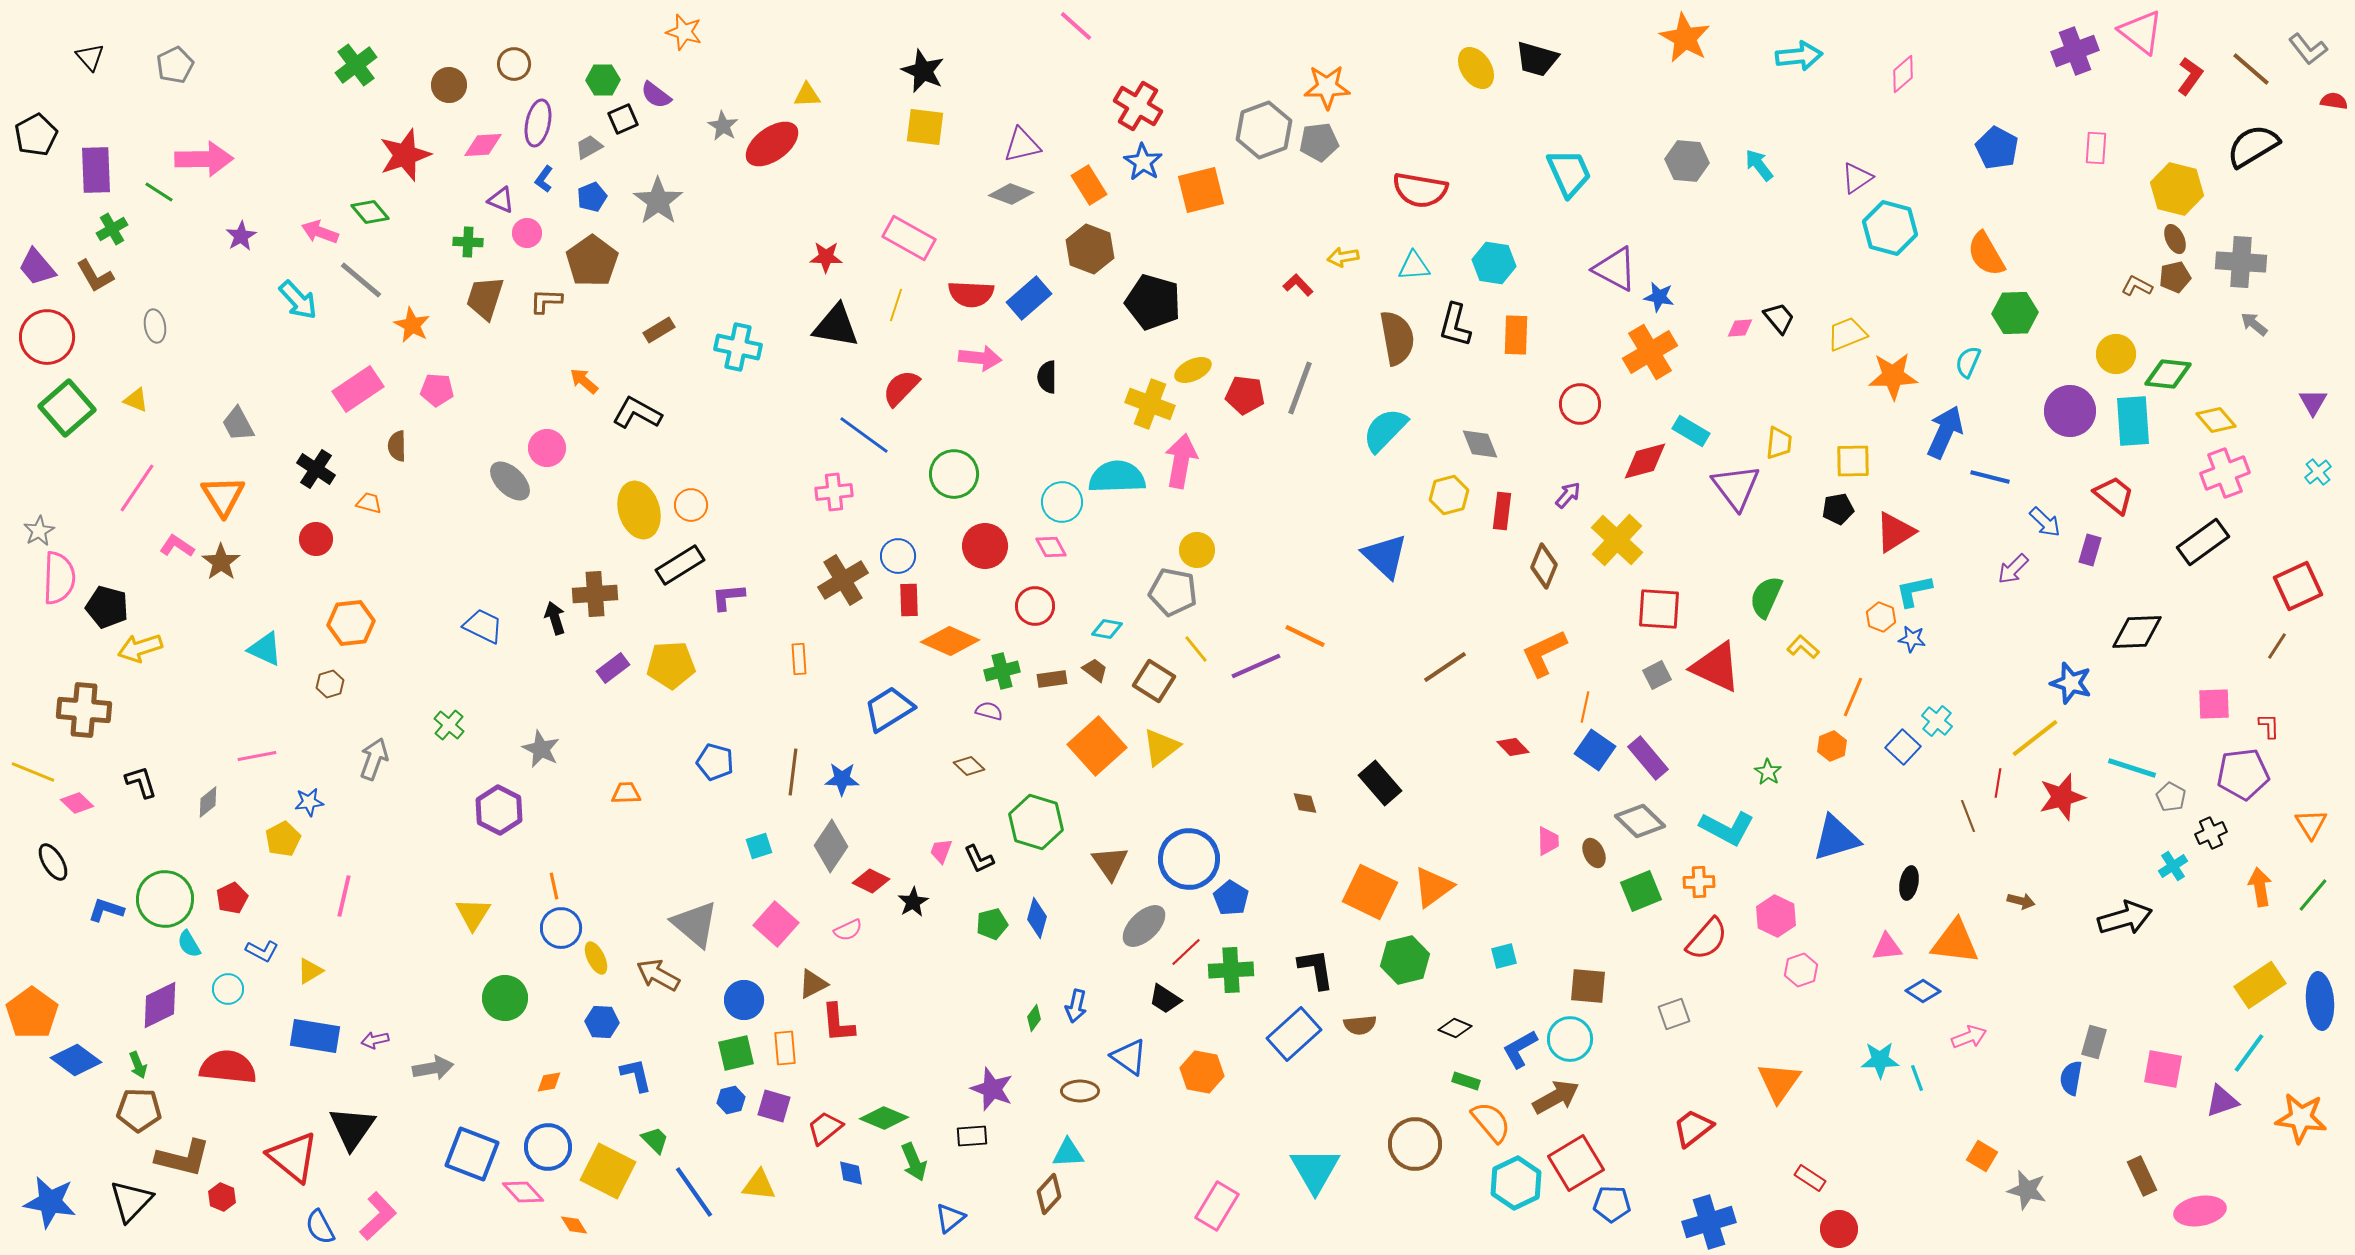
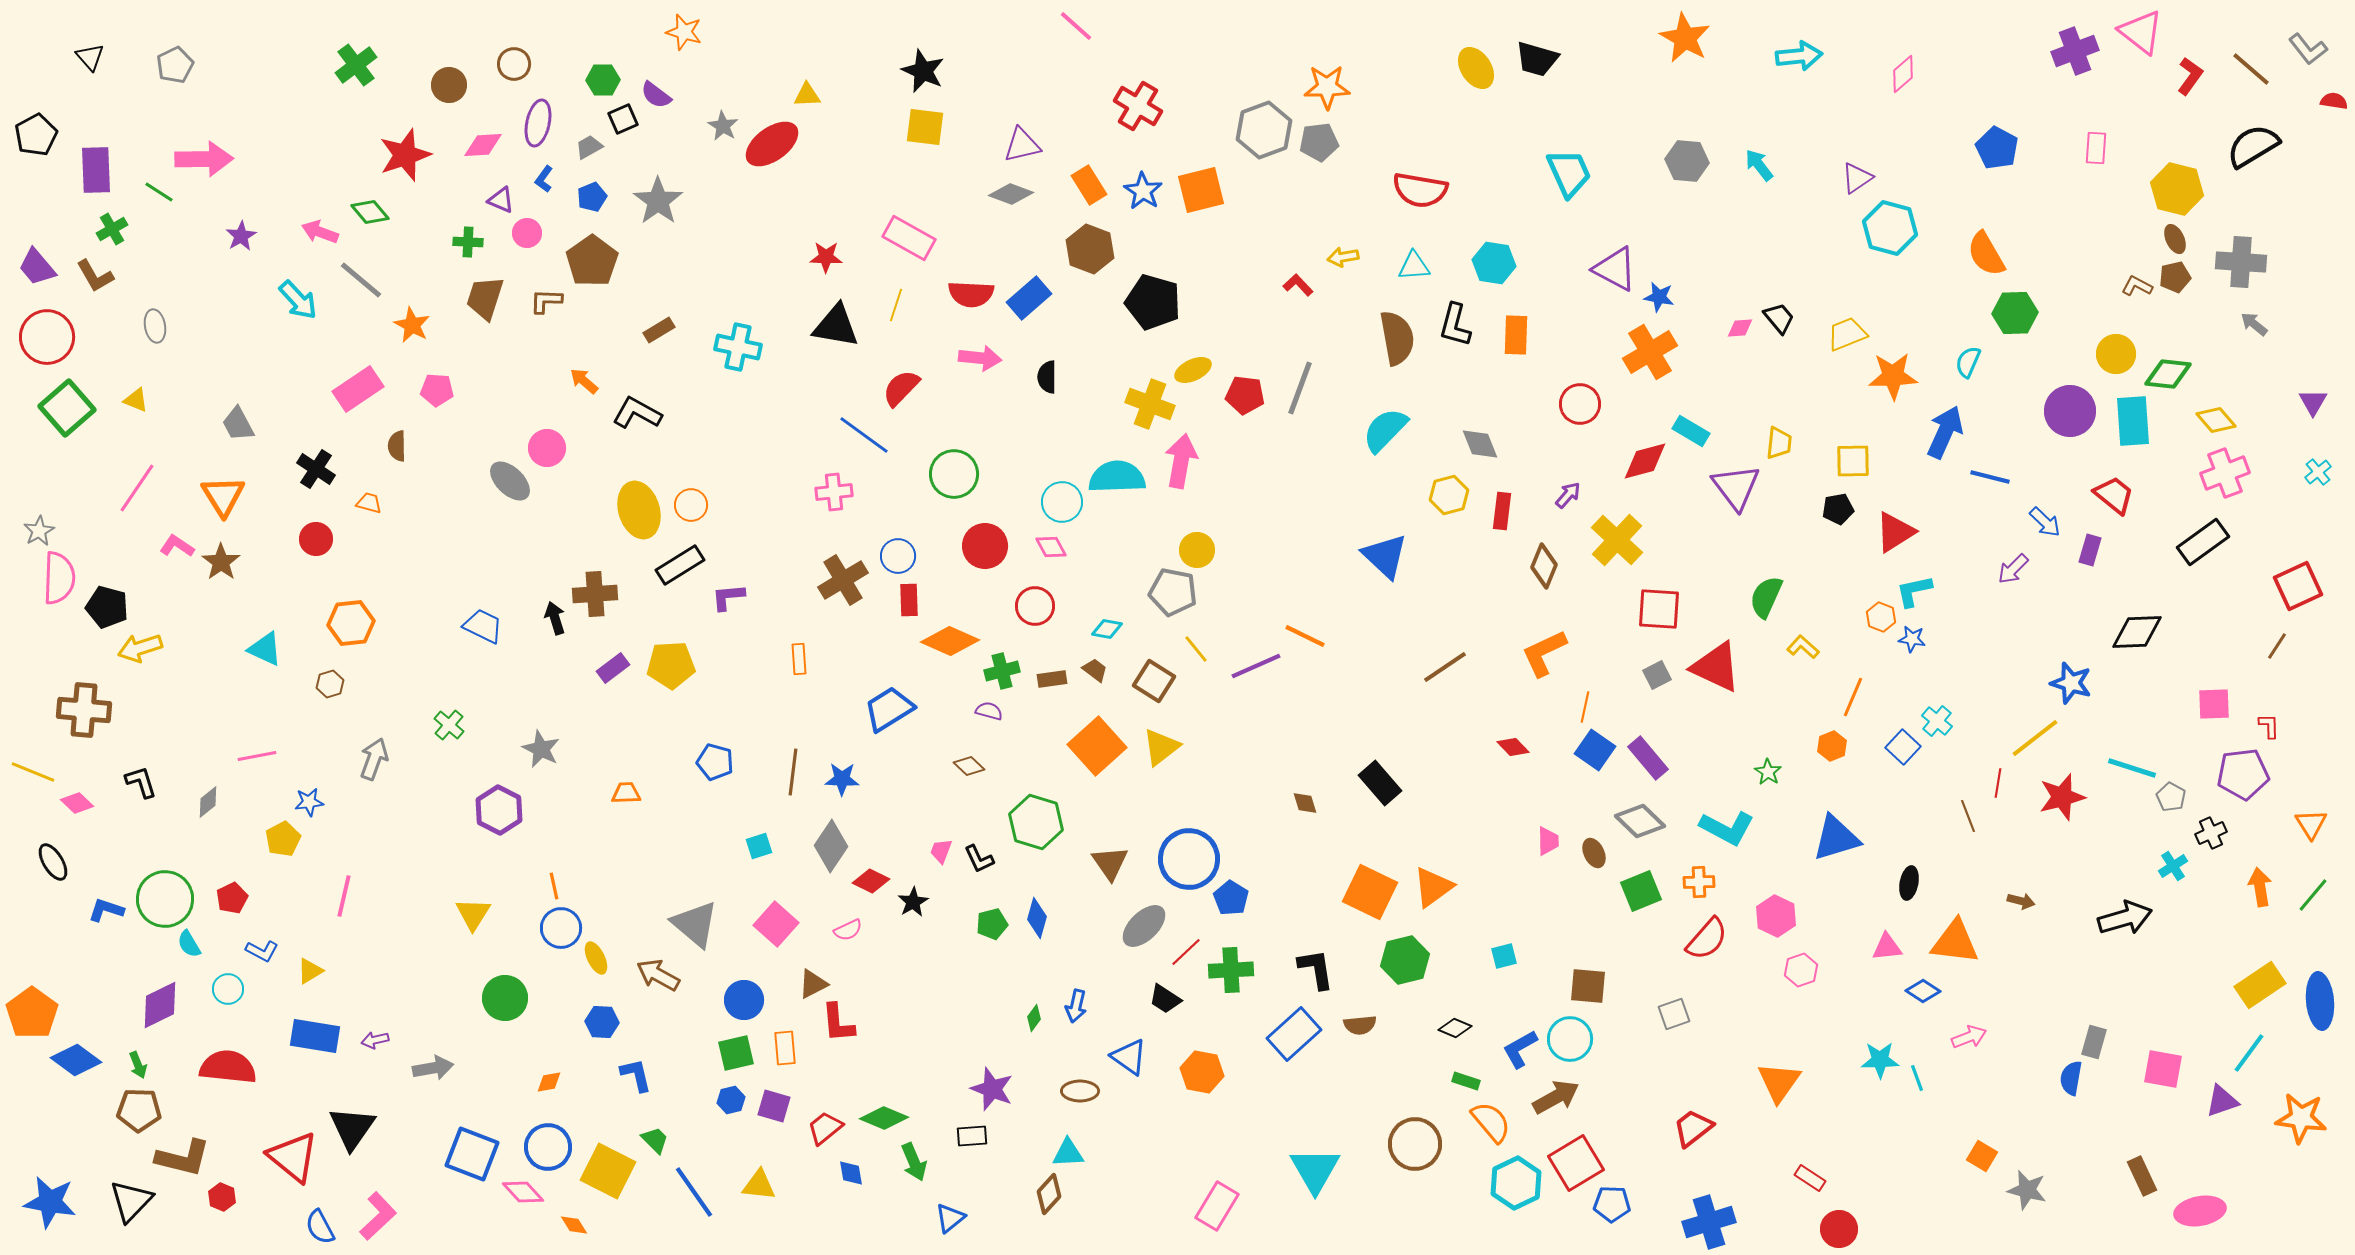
blue star at (1143, 162): moved 29 px down
